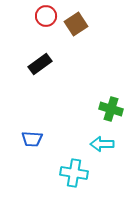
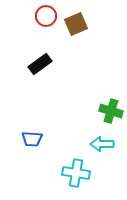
brown square: rotated 10 degrees clockwise
green cross: moved 2 px down
cyan cross: moved 2 px right
